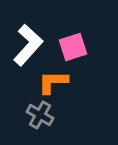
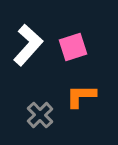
orange L-shape: moved 28 px right, 14 px down
gray cross: rotated 16 degrees clockwise
